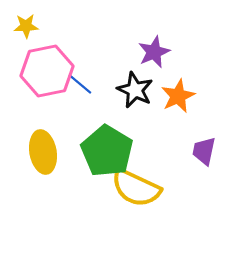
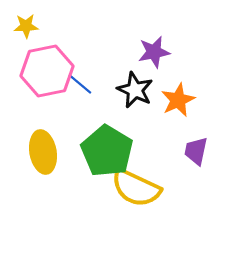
purple star: rotated 12 degrees clockwise
orange star: moved 4 px down
purple trapezoid: moved 8 px left
